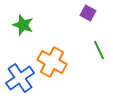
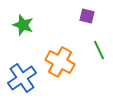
purple square: moved 1 px left, 3 px down; rotated 14 degrees counterclockwise
orange cross: moved 8 px right
blue cross: moved 2 px right
